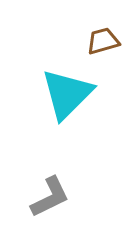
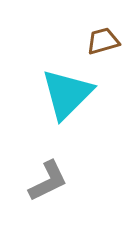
gray L-shape: moved 2 px left, 16 px up
